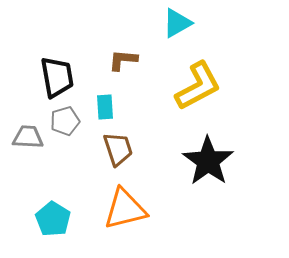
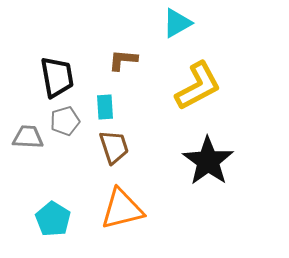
brown trapezoid: moved 4 px left, 2 px up
orange triangle: moved 3 px left
